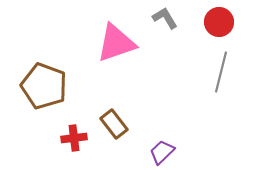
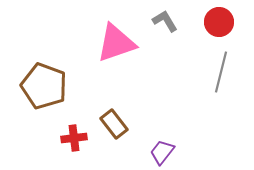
gray L-shape: moved 3 px down
purple trapezoid: rotated 8 degrees counterclockwise
